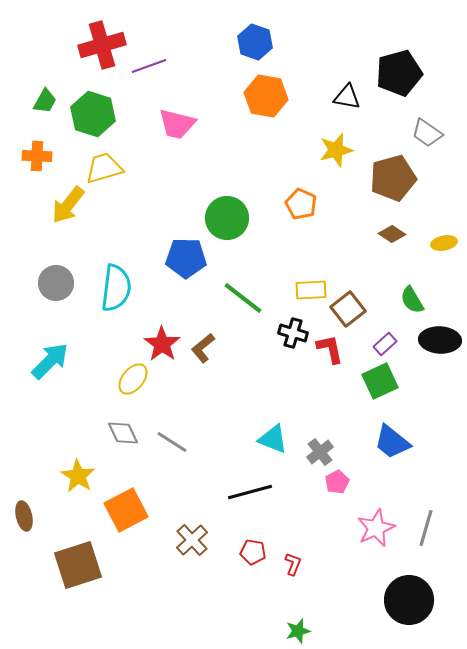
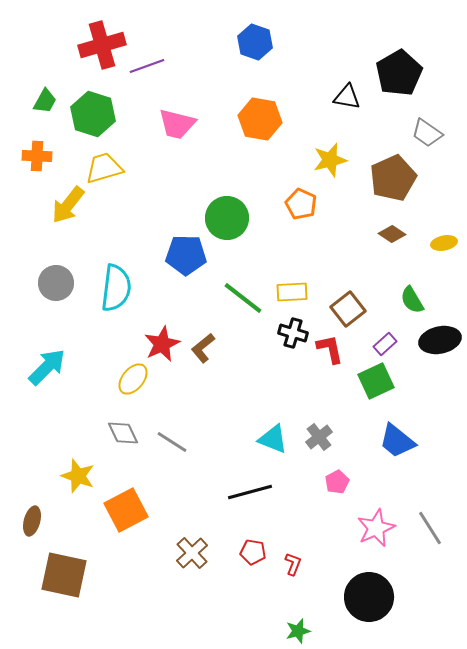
purple line at (149, 66): moved 2 px left
black pentagon at (399, 73): rotated 15 degrees counterclockwise
orange hexagon at (266, 96): moved 6 px left, 23 px down
yellow star at (336, 150): moved 6 px left, 10 px down
brown pentagon at (393, 178): rotated 9 degrees counterclockwise
blue pentagon at (186, 258): moved 3 px up
yellow rectangle at (311, 290): moved 19 px left, 2 px down
black ellipse at (440, 340): rotated 15 degrees counterclockwise
red star at (162, 344): rotated 12 degrees clockwise
cyan arrow at (50, 361): moved 3 px left, 6 px down
green square at (380, 381): moved 4 px left
blue trapezoid at (392, 442): moved 5 px right, 1 px up
gray cross at (320, 452): moved 1 px left, 15 px up
yellow star at (78, 476): rotated 12 degrees counterclockwise
brown ellipse at (24, 516): moved 8 px right, 5 px down; rotated 28 degrees clockwise
gray line at (426, 528): moved 4 px right; rotated 48 degrees counterclockwise
brown cross at (192, 540): moved 13 px down
brown square at (78, 565): moved 14 px left, 10 px down; rotated 30 degrees clockwise
black circle at (409, 600): moved 40 px left, 3 px up
